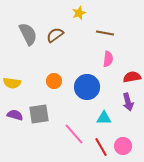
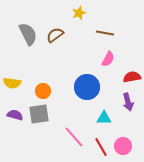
pink semicircle: rotated 21 degrees clockwise
orange circle: moved 11 px left, 10 px down
pink line: moved 3 px down
